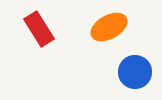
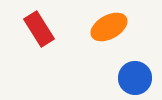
blue circle: moved 6 px down
